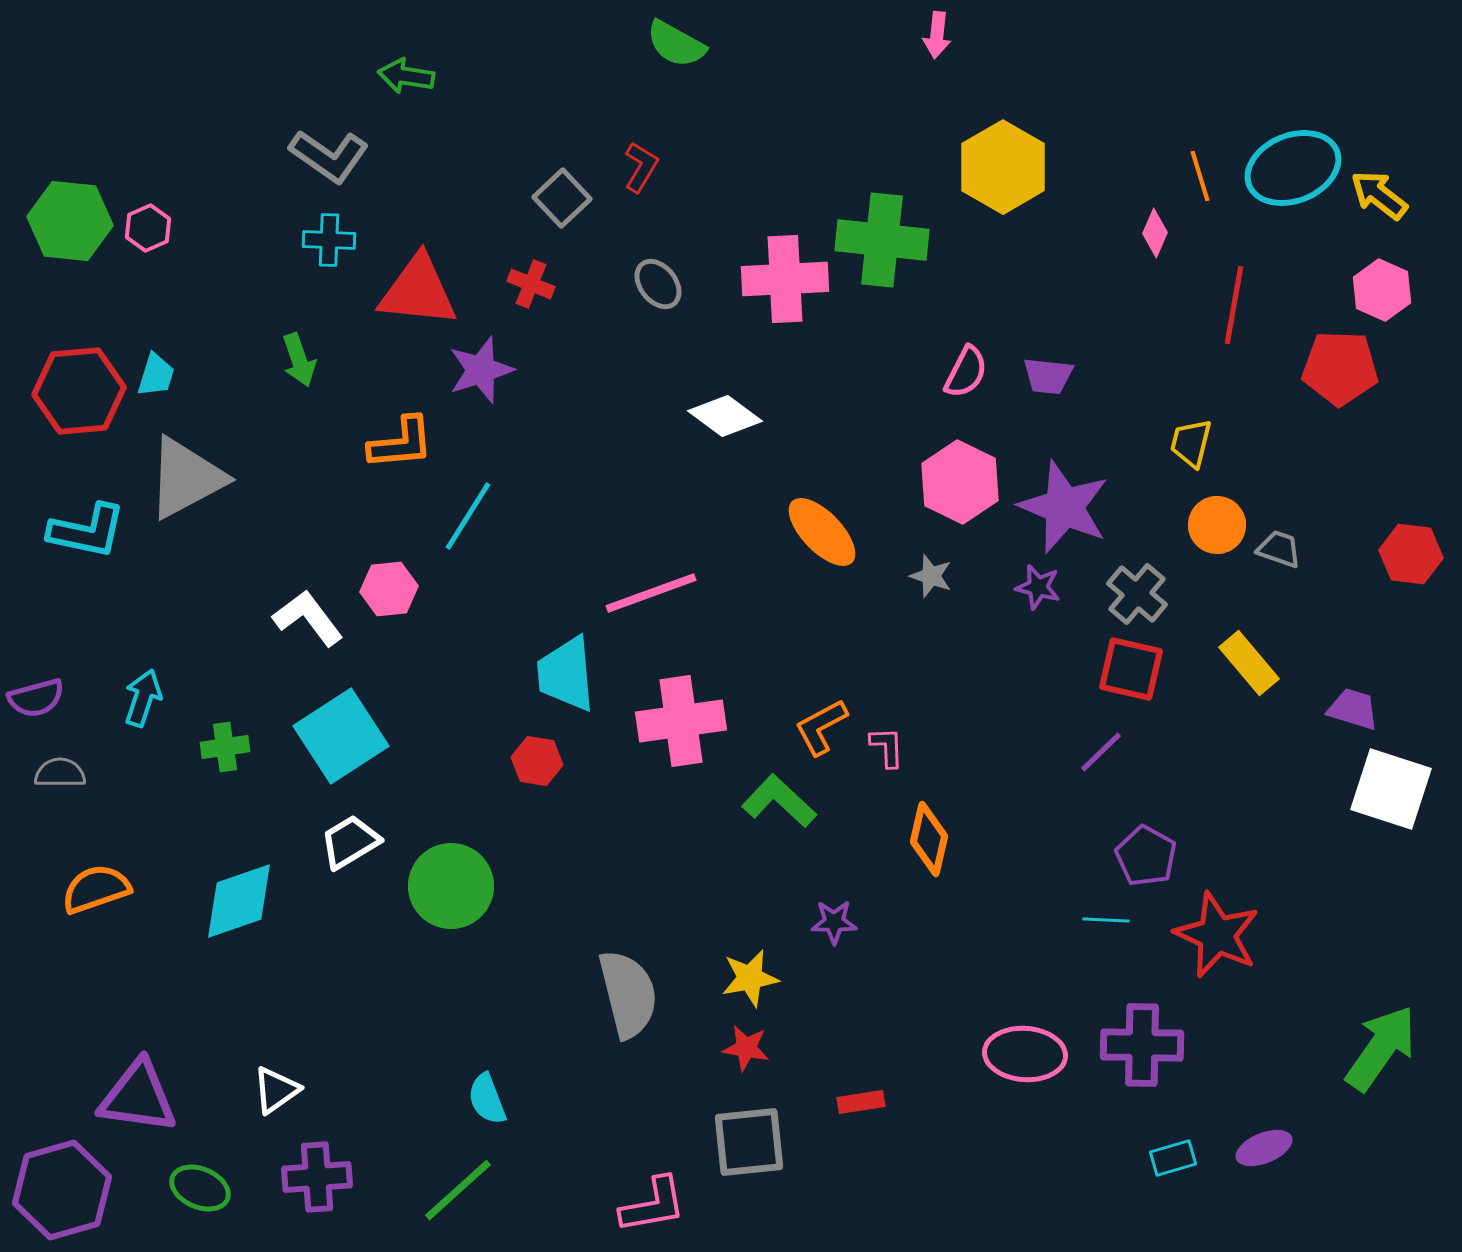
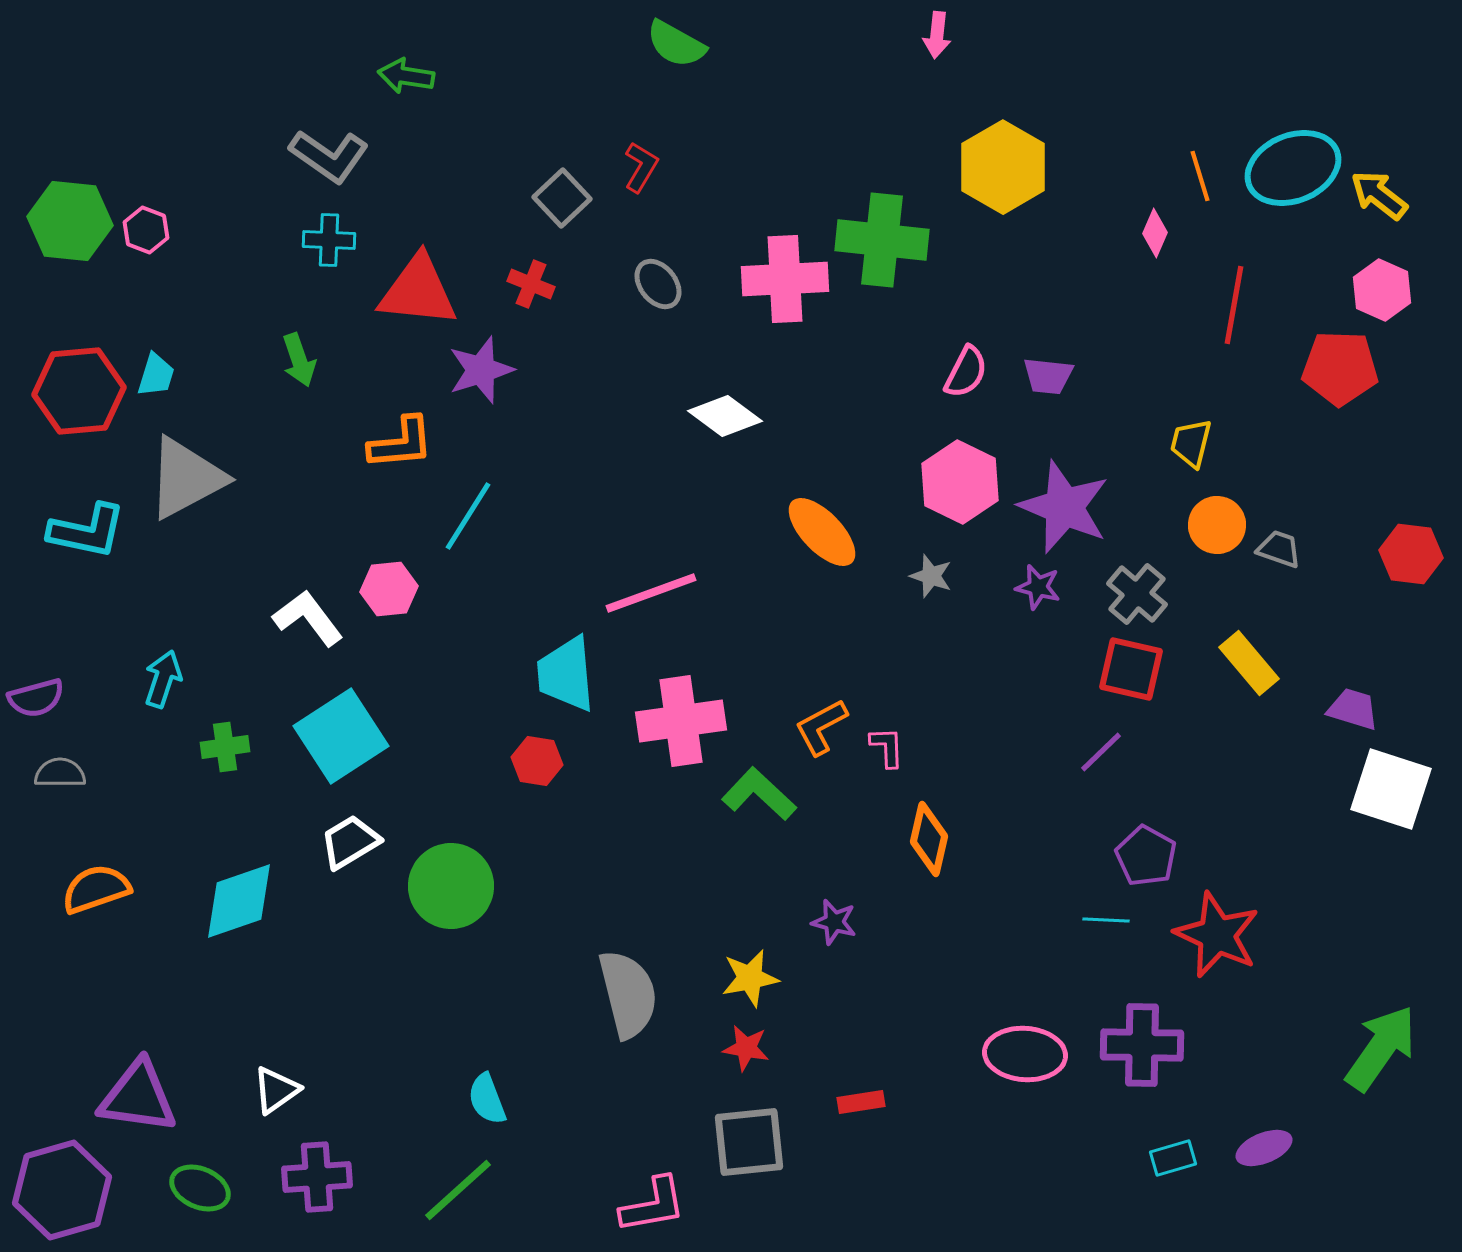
pink hexagon at (148, 228): moved 2 px left, 2 px down; rotated 15 degrees counterclockwise
cyan arrow at (143, 698): moved 20 px right, 19 px up
green L-shape at (779, 801): moved 20 px left, 7 px up
purple star at (834, 922): rotated 15 degrees clockwise
